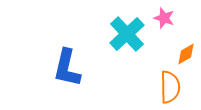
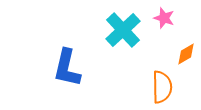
cyan cross: moved 4 px left, 4 px up
orange semicircle: moved 8 px left
